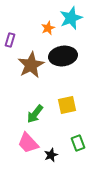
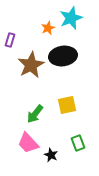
black star: rotated 24 degrees counterclockwise
